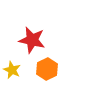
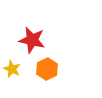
yellow star: moved 1 px up
